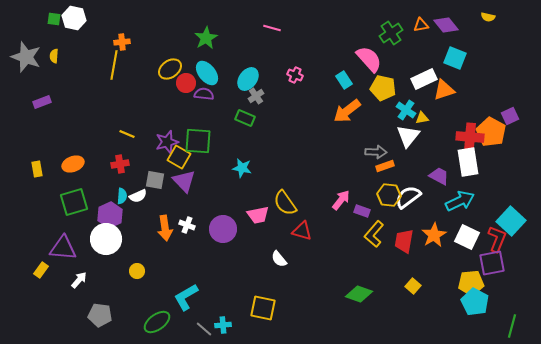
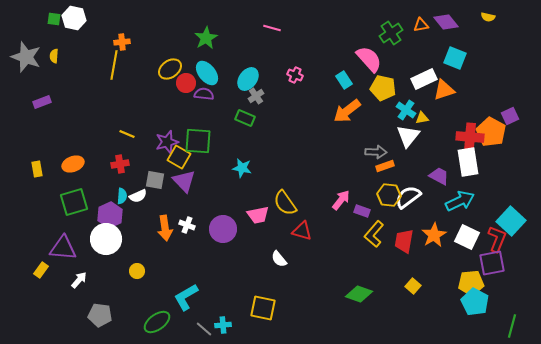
purple diamond at (446, 25): moved 3 px up
